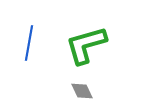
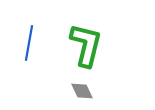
green L-shape: rotated 120 degrees clockwise
